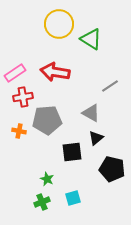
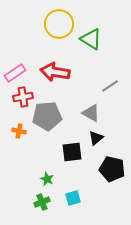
gray pentagon: moved 4 px up
